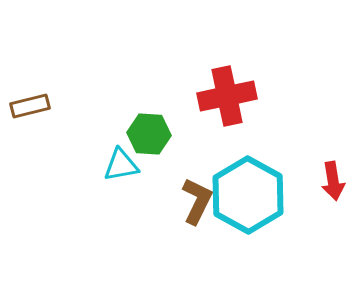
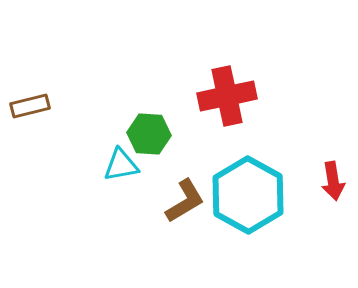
brown L-shape: moved 12 px left; rotated 33 degrees clockwise
